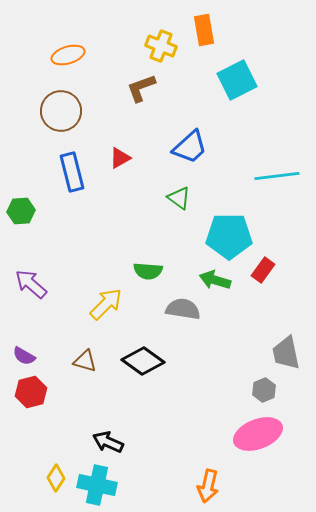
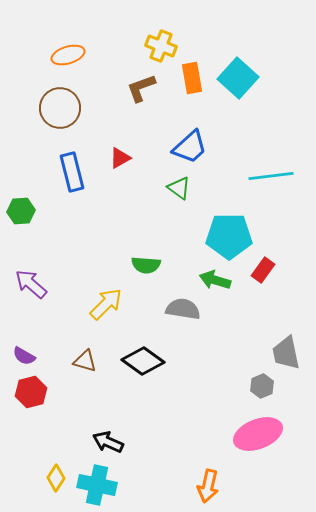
orange rectangle: moved 12 px left, 48 px down
cyan square: moved 1 px right, 2 px up; rotated 21 degrees counterclockwise
brown circle: moved 1 px left, 3 px up
cyan line: moved 6 px left
green triangle: moved 10 px up
green semicircle: moved 2 px left, 6 px up
gray hexagon: moved 2 px left, 4 px up
